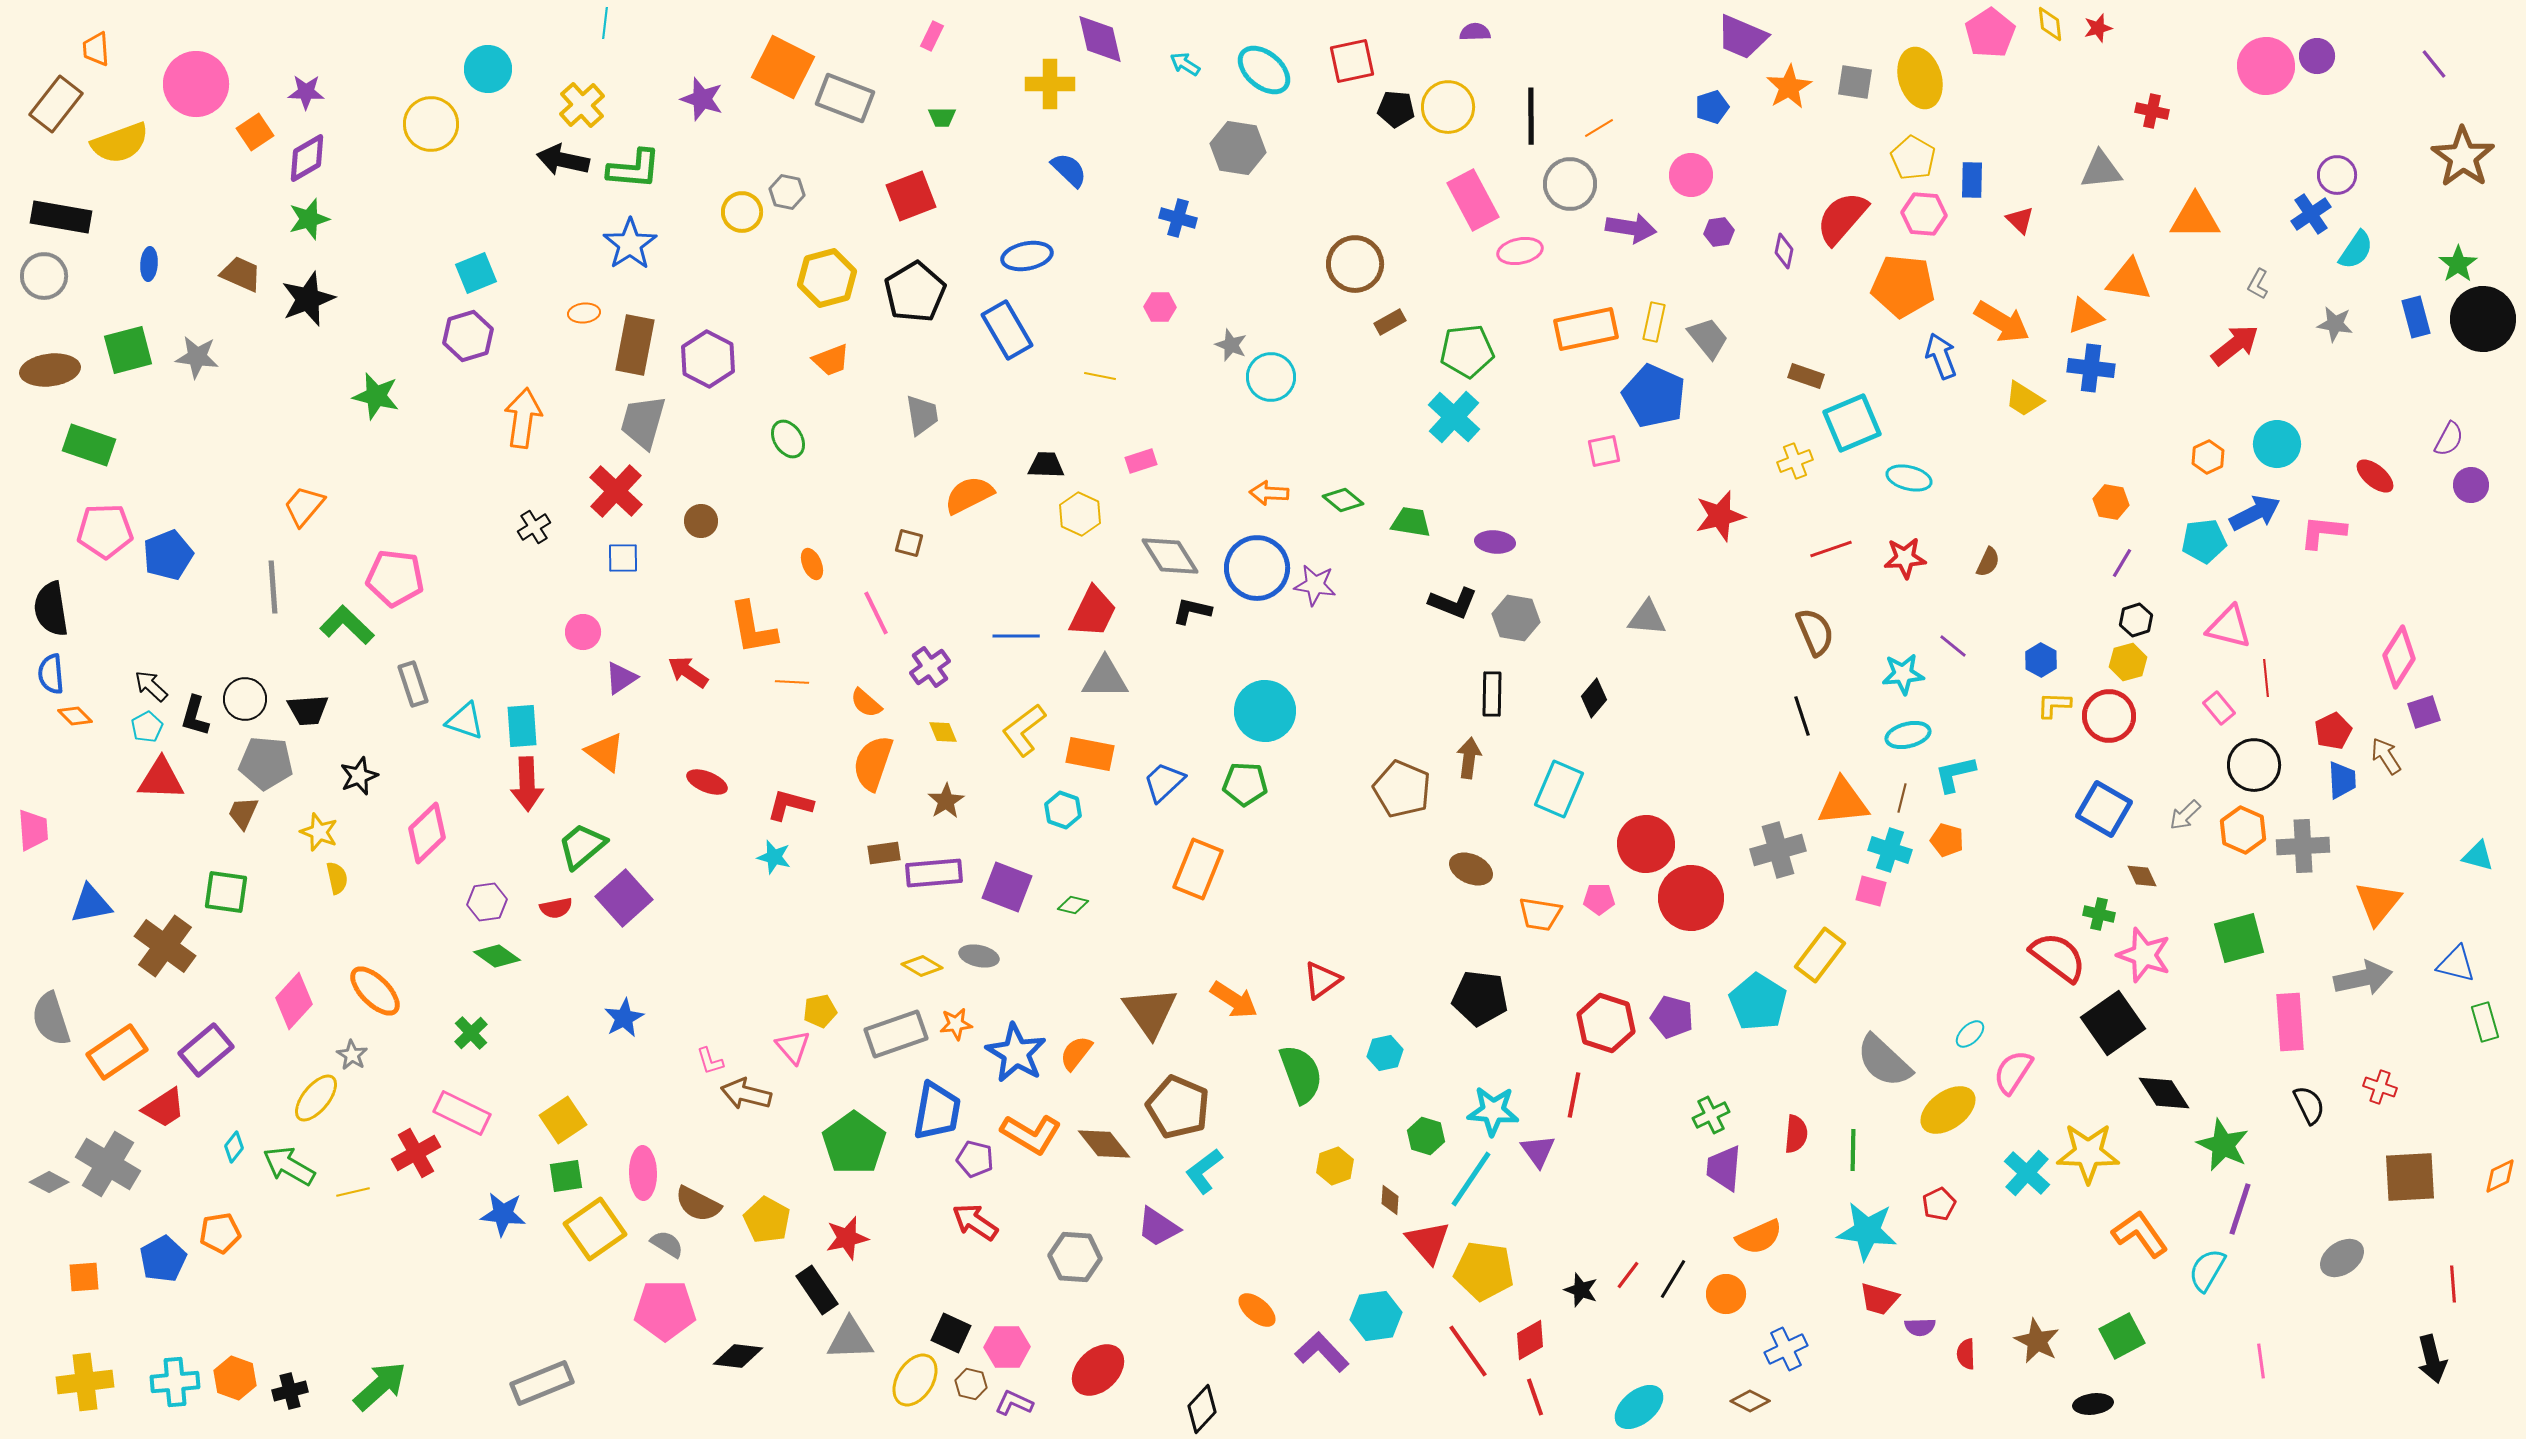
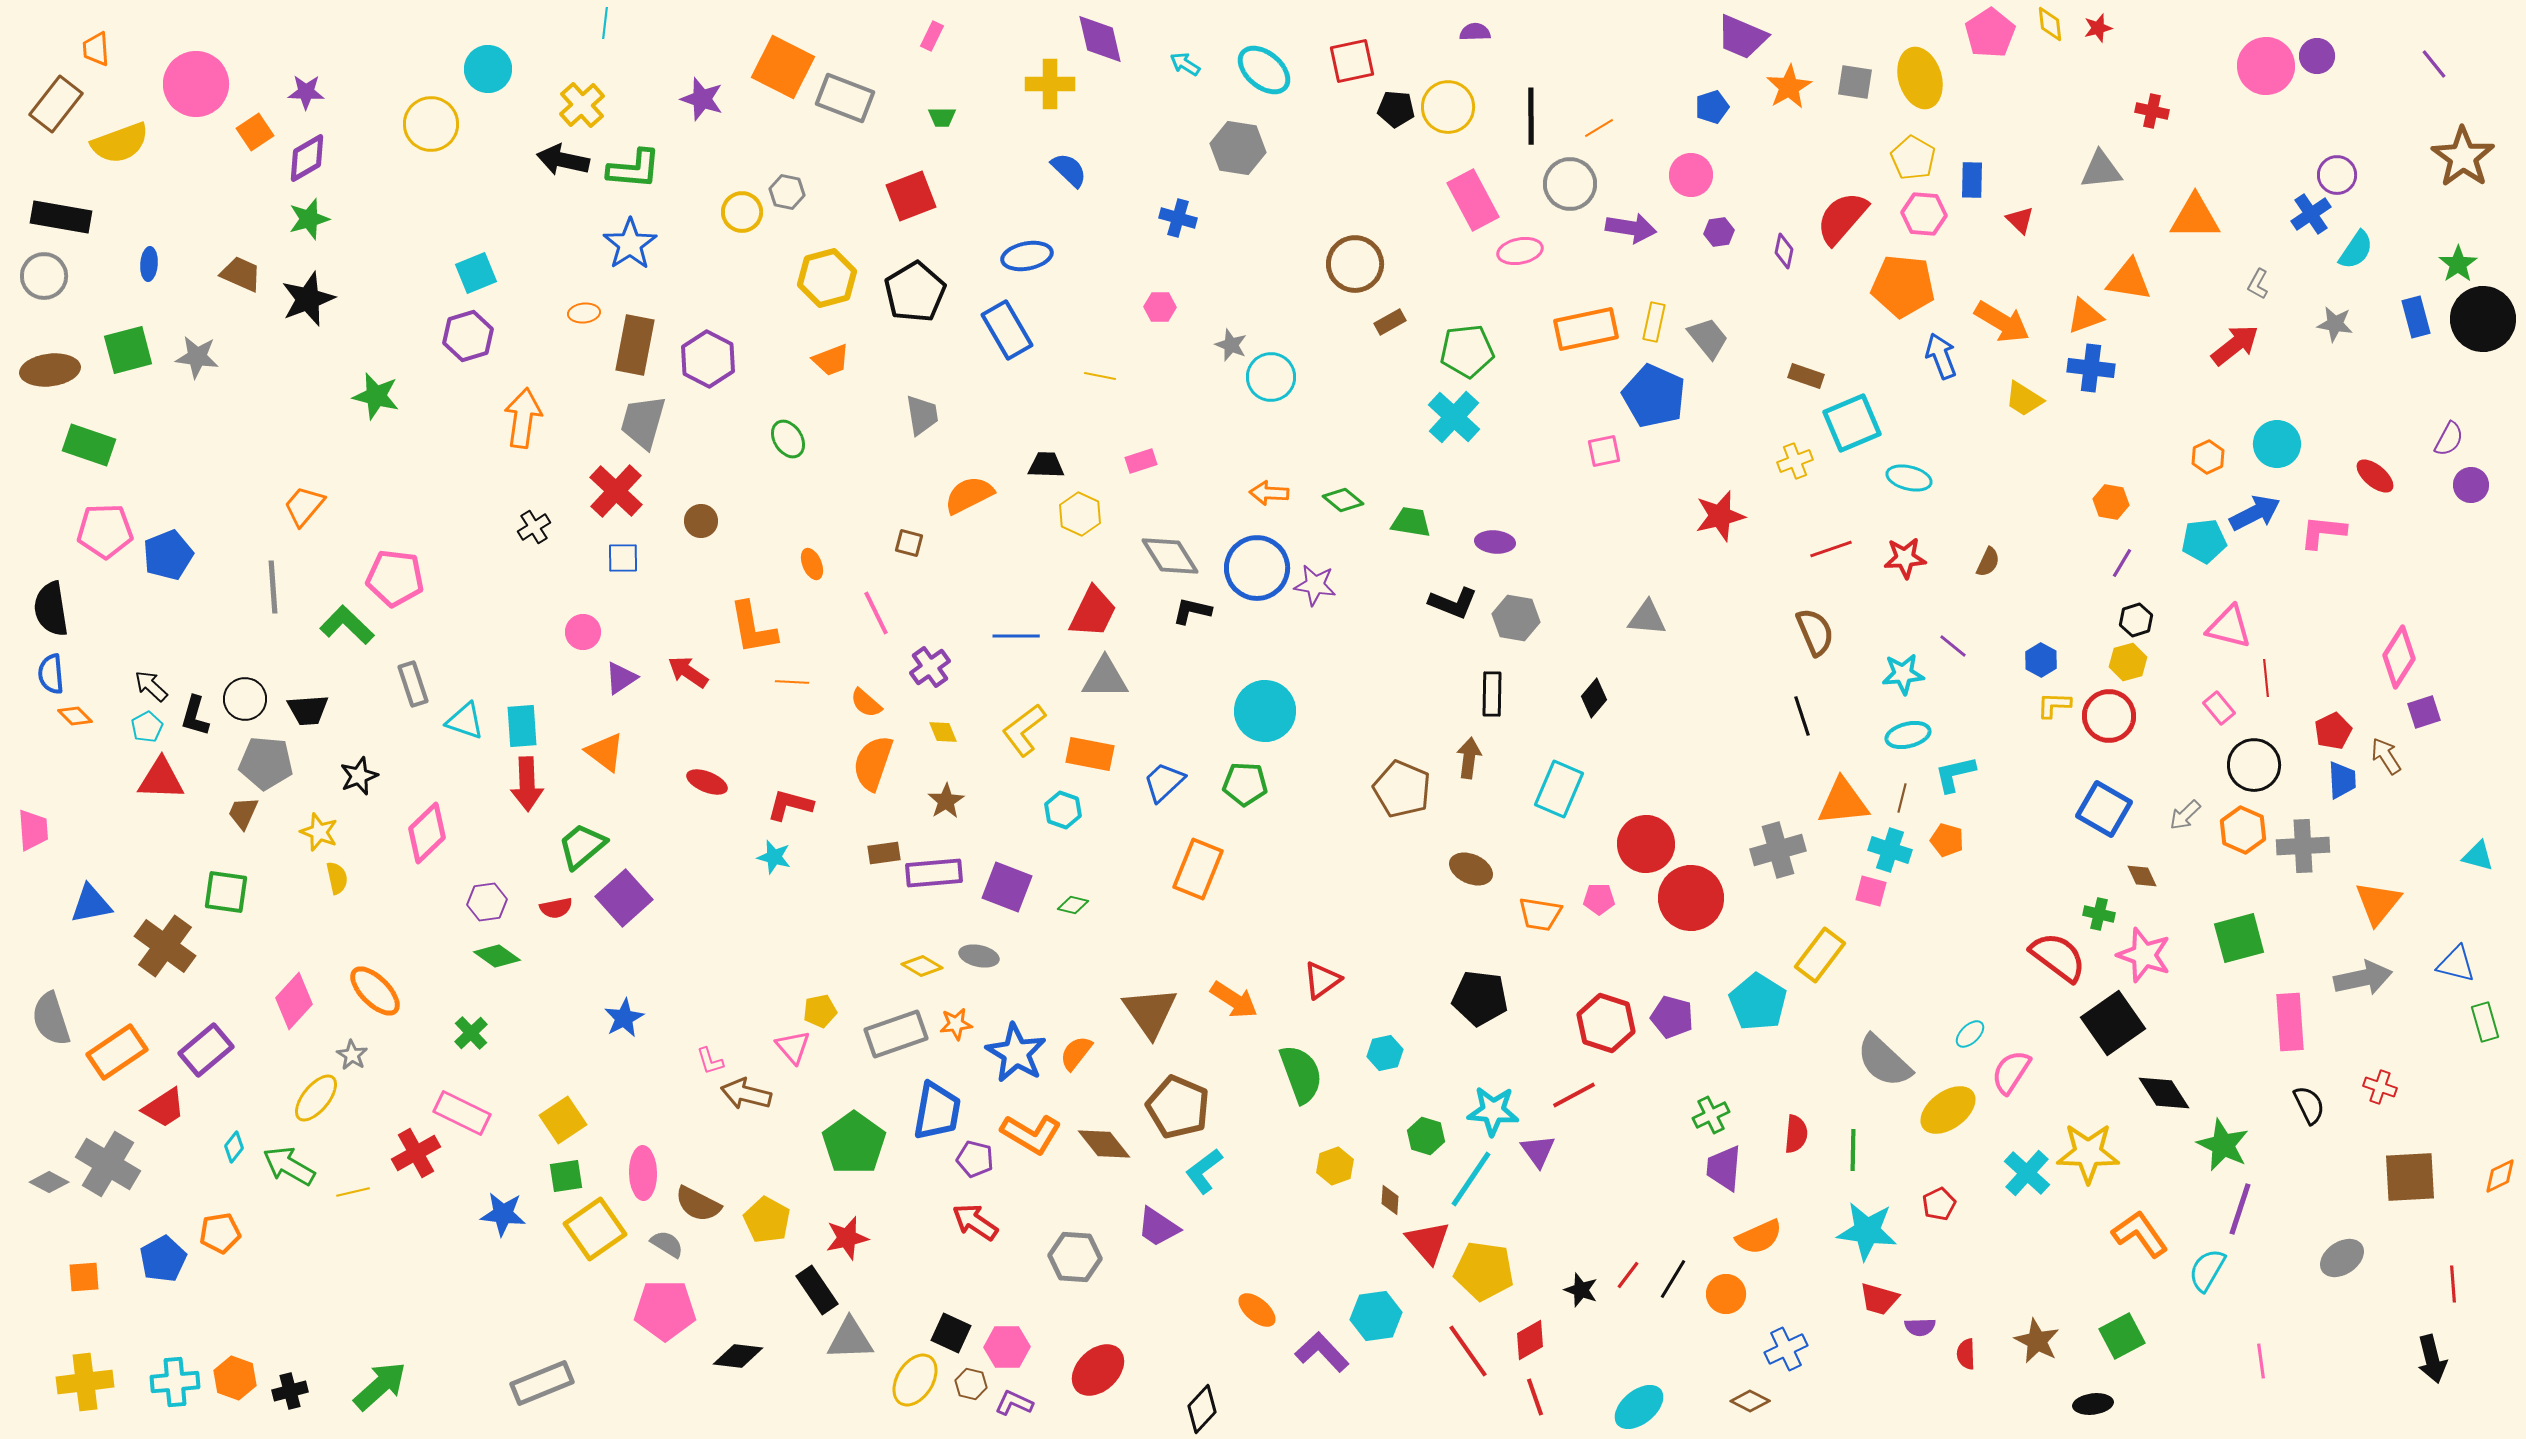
pink semicircle at (2013, 1072): moved 2 px left
red line at (1574, 1095): rotated 51 degrees clockwise
